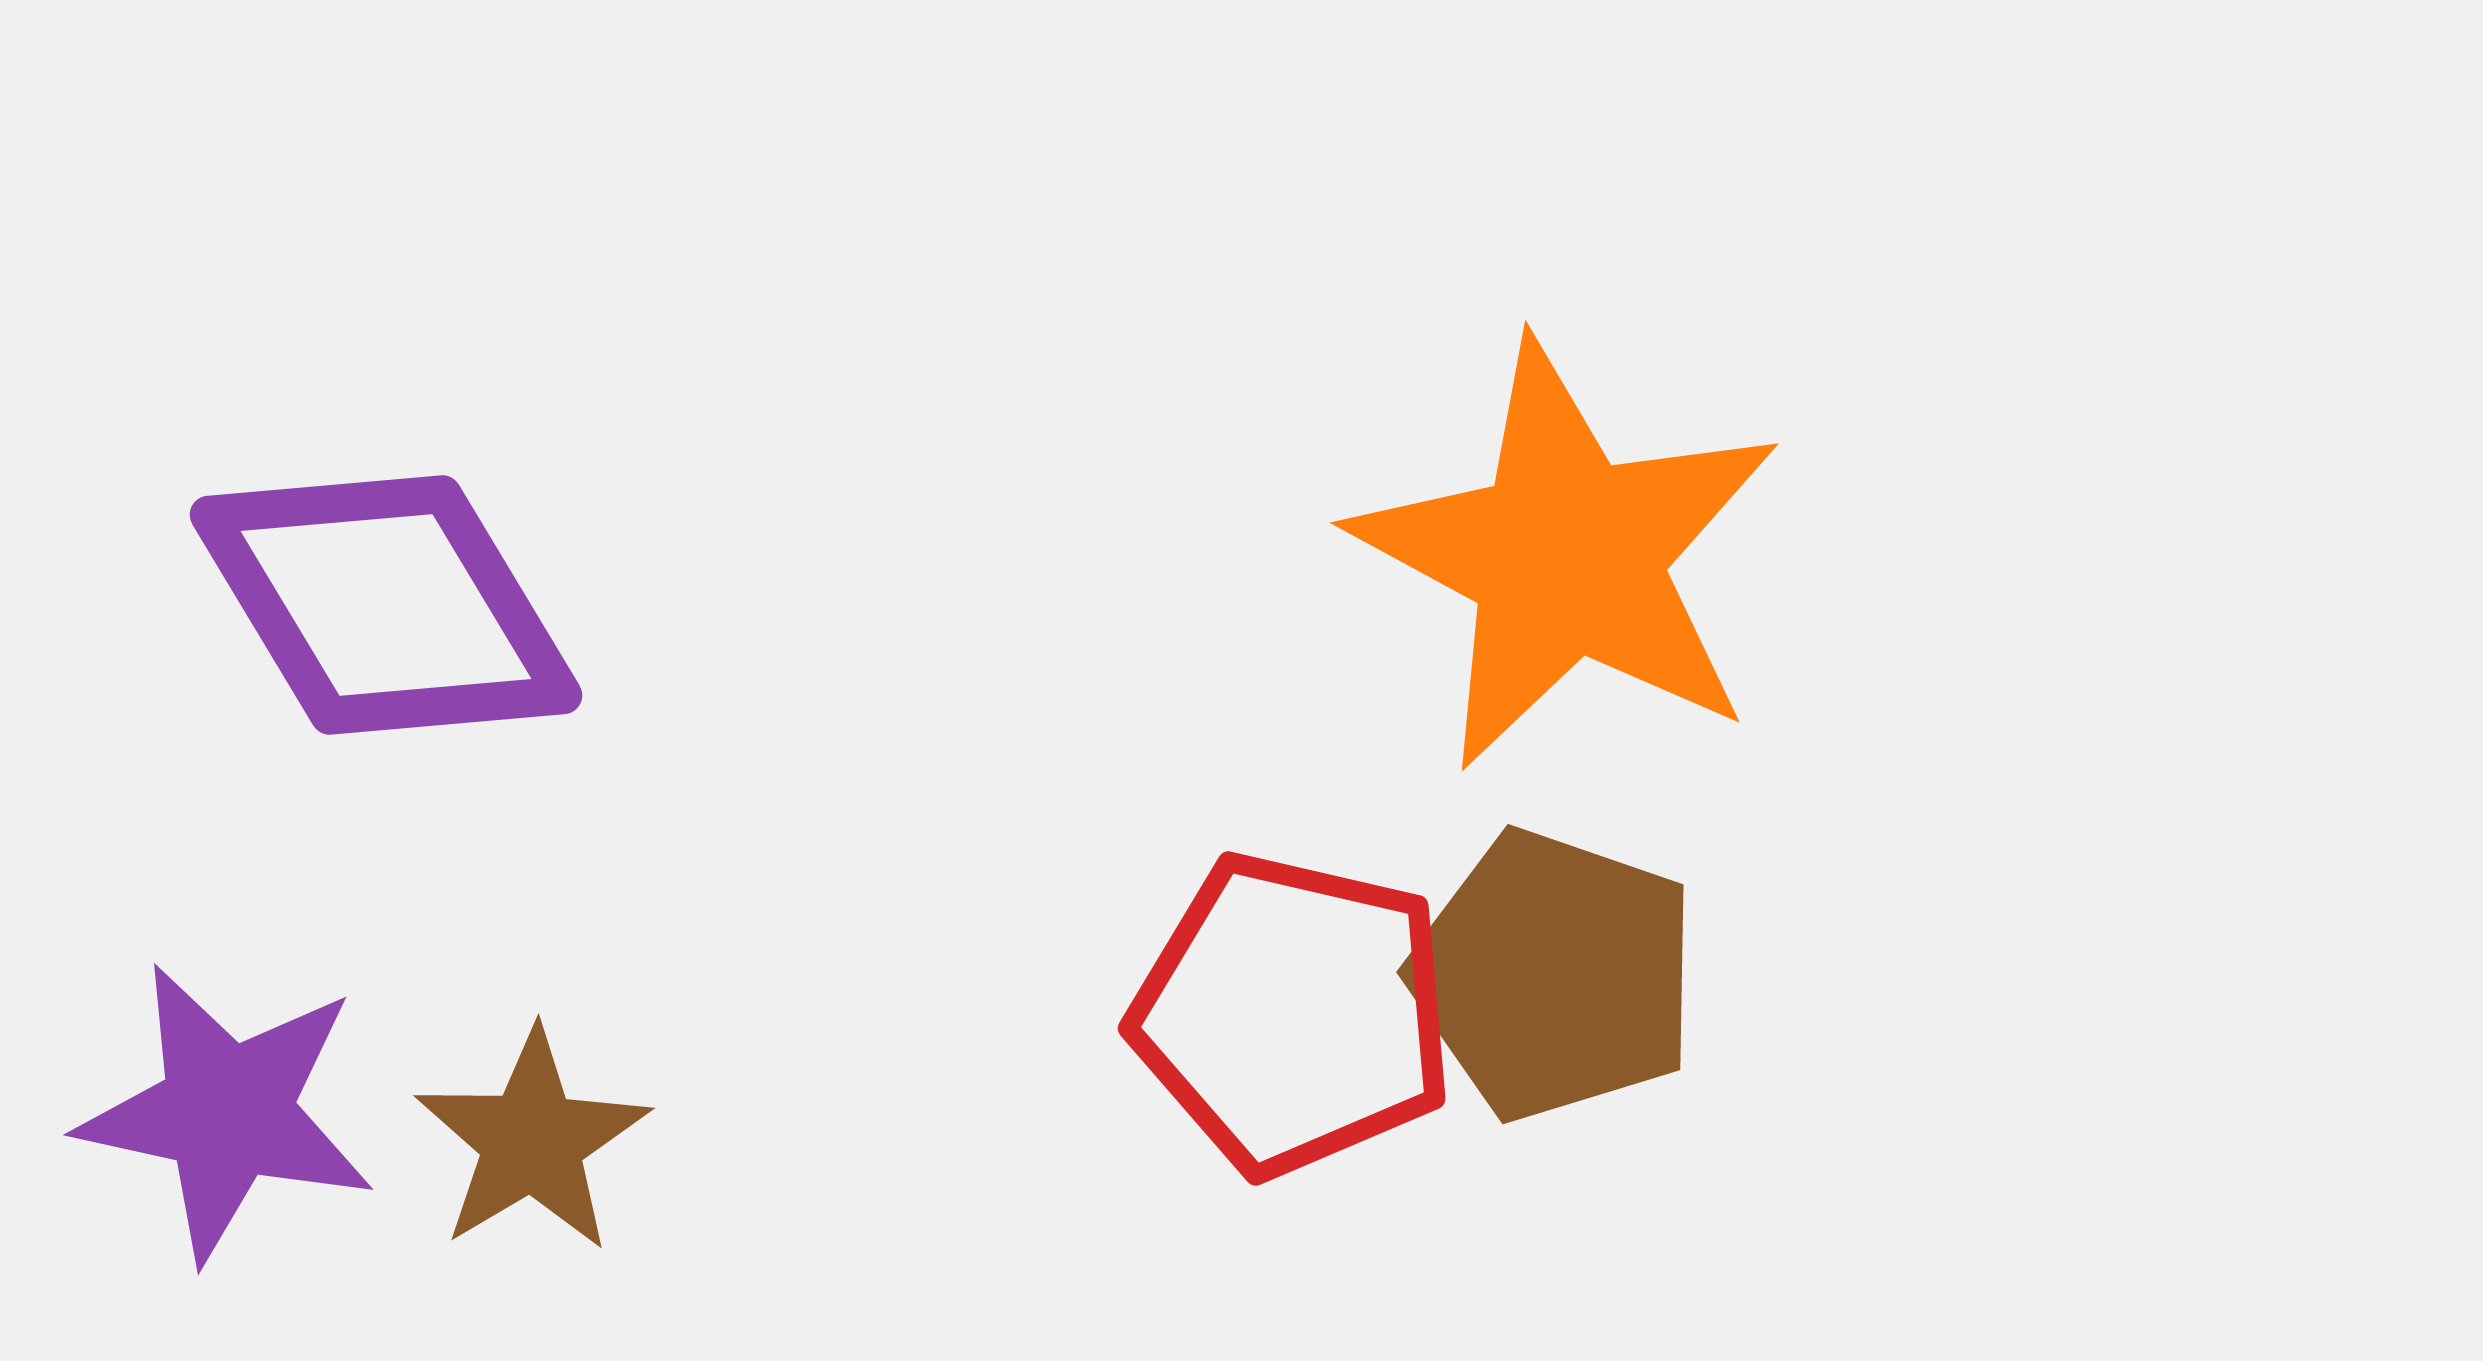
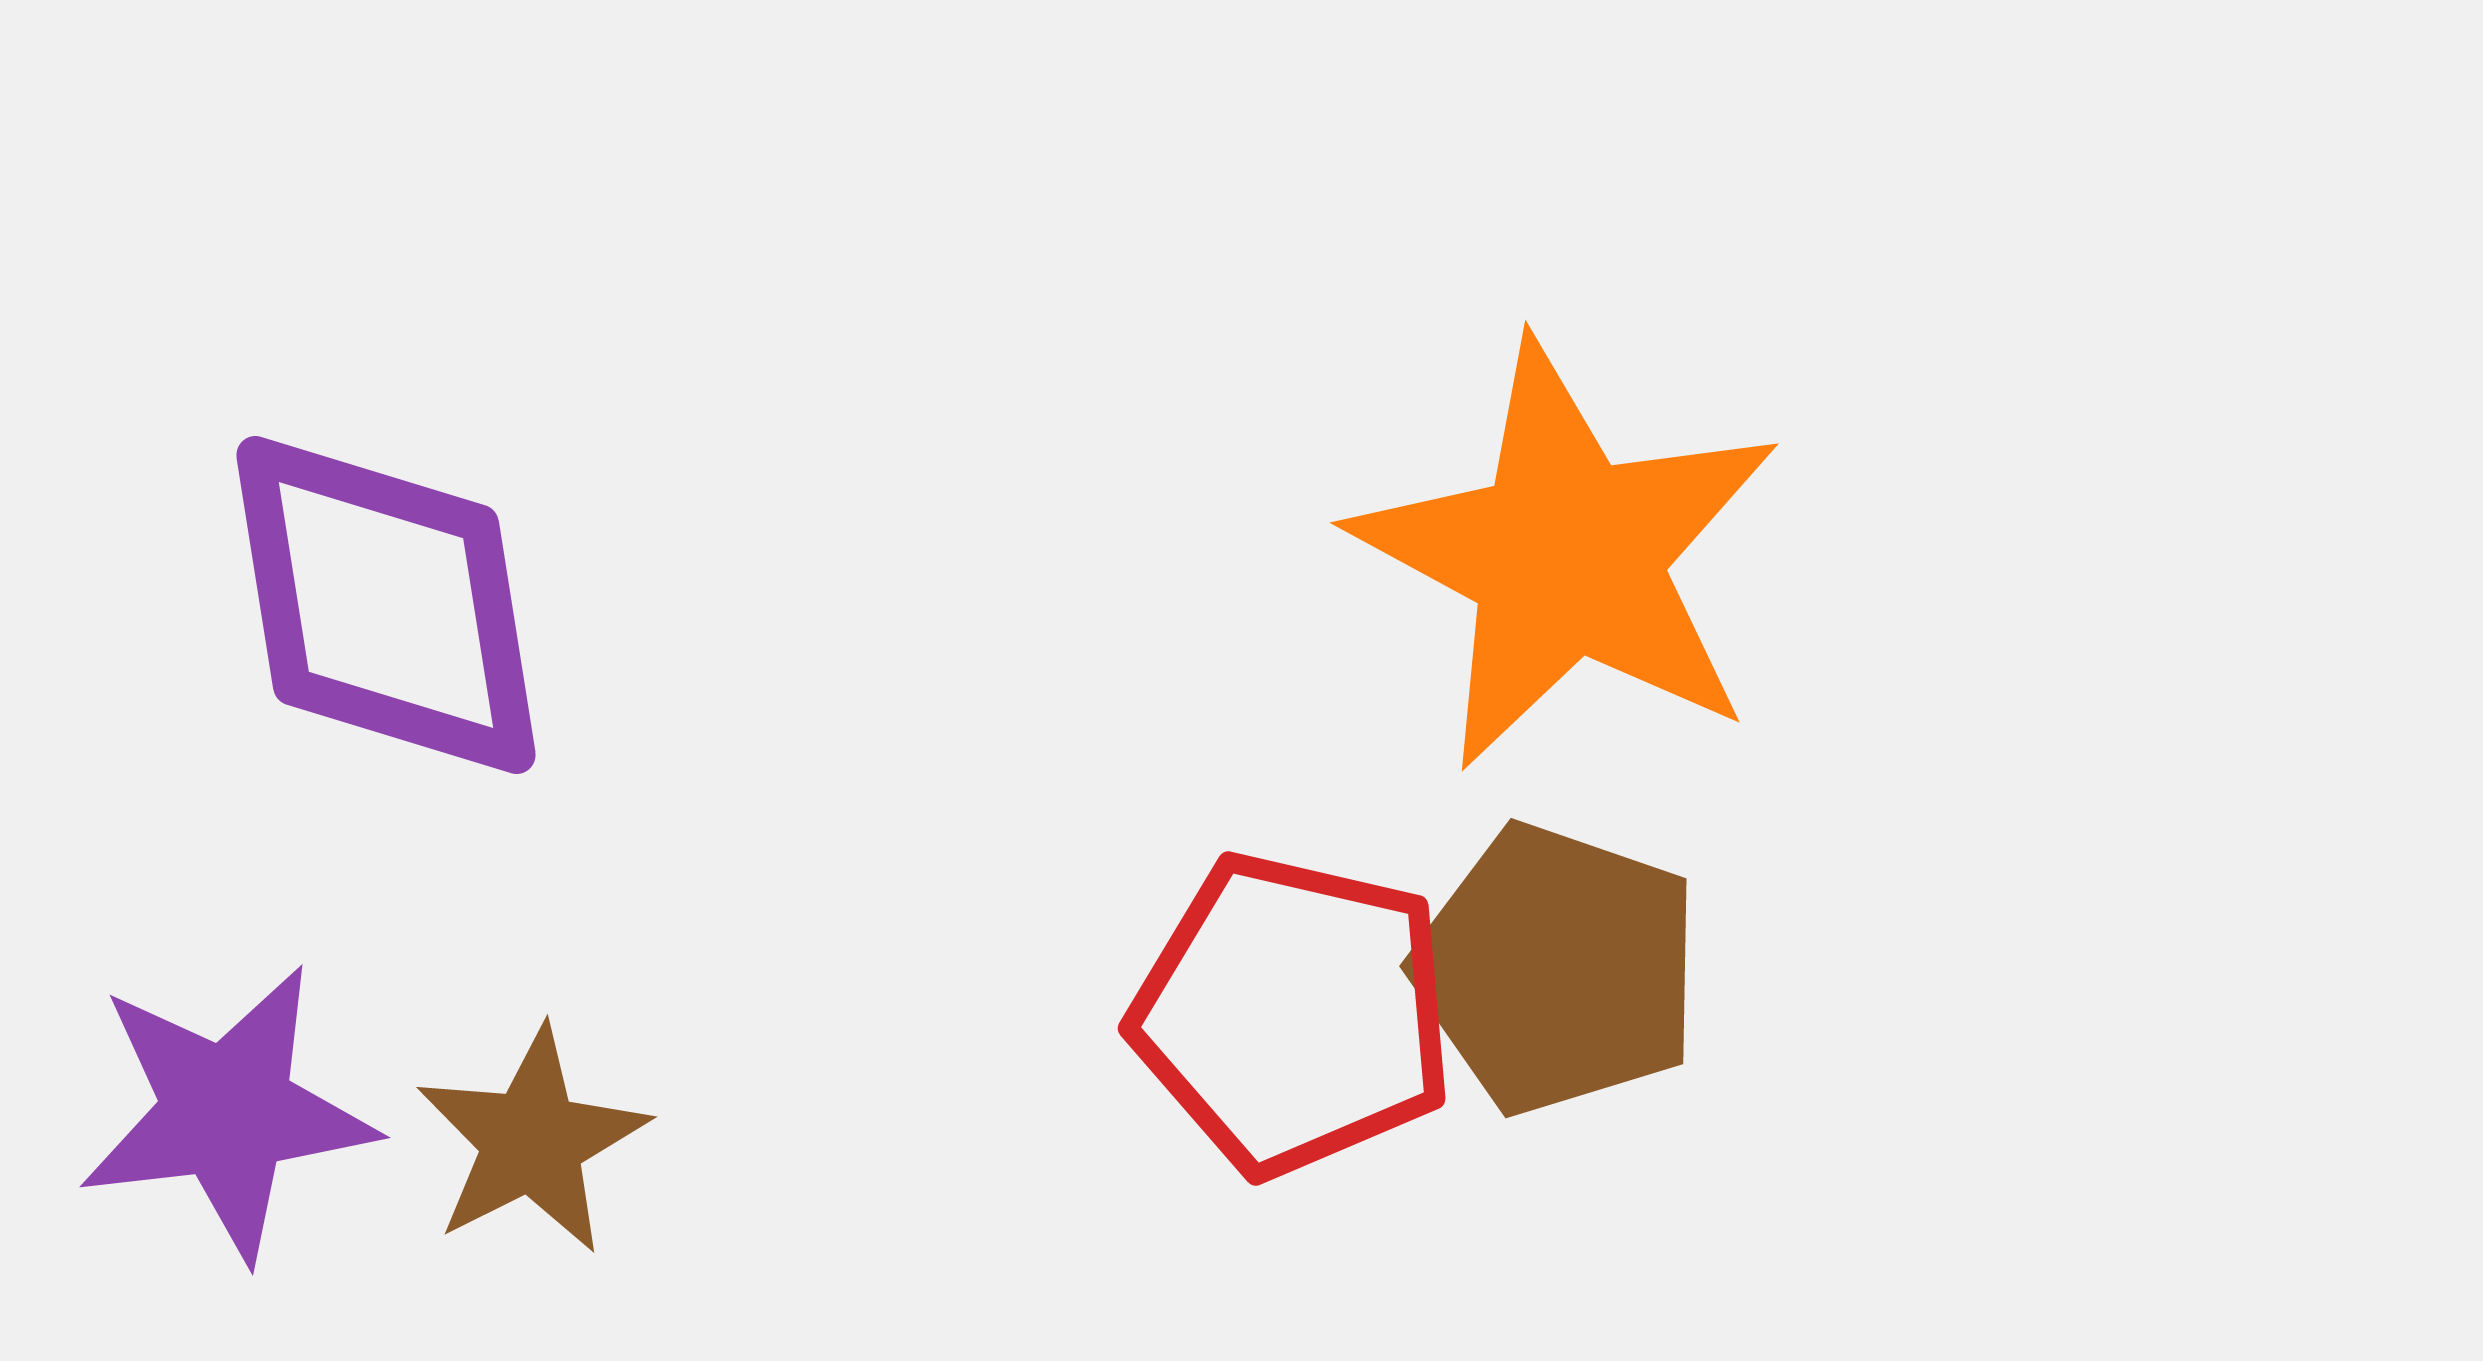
purple diamond: rotated 22 degrees clockwise
brown pentagon: moved 3 px right, 6 px up
purple star: rotated 19 degrees counterclockwise
brown star: rotated 4 degrees clockwise
